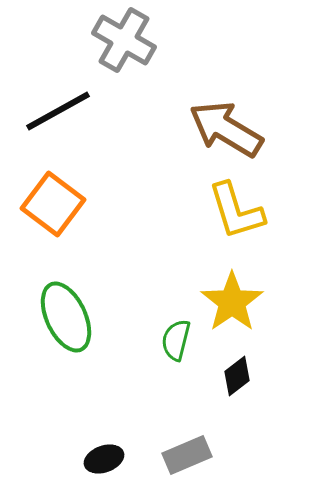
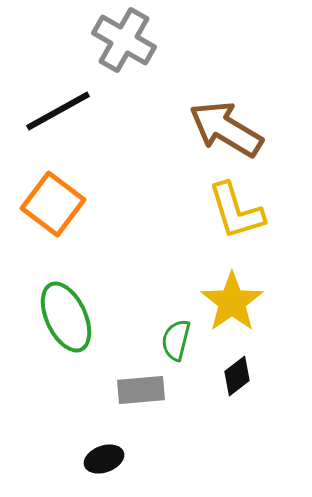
gray rectangle: moved 46 px left, 65 px up; rotated 18 degrees clockwise
